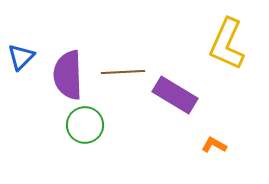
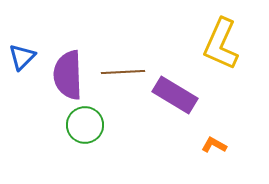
yellow L-shape: moved 6 px left
blue triangle: moved 1 px right
